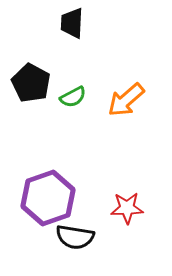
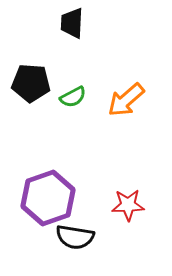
black pentagon: rotated 24 degrees counterclockwise
red star: moved 1 px right, 3 px up
